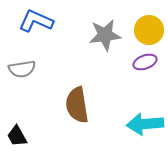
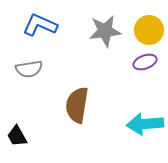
blue L-shape: moved 4 px right, 4 px down
gray star: moved 4 px up
gray semicircle: moved 7 px right
brown semicircle: rotated 18 degrees clockwise
